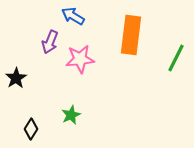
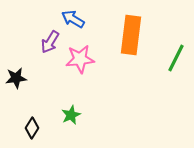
blue arrow: moved 3 px down
purple arrow: rotated 10 degrees clockwise
black star: rotated 25 degrees clockwise
black diamond: moved 1 px right, 1 px up
